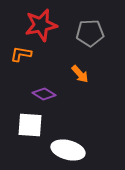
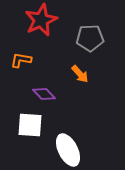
red star: moved 5 px up; rotated 12 degrees counterclockwise
gray pentagon: moved 5 px down
orange L-shape: moved 6 px down
purple diamond: rotated 15 degrees clockwise
white ellipse: rotated 48 degrees clockwise
